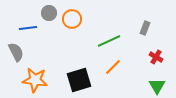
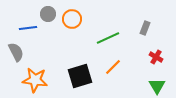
gray circle: moved 1 px left, 1 px down
green line: moved 1 px left, 3 px up
black square: moved 1 px right, 4 px up
